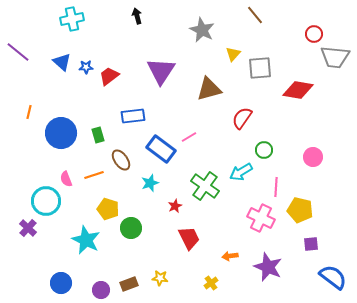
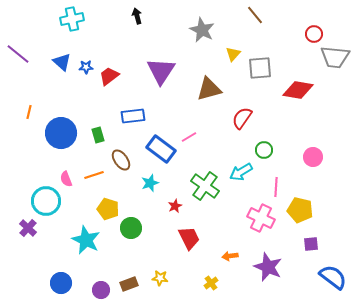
purple line at (18, 52): moved 2 px down
